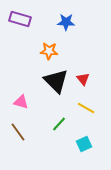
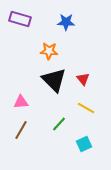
black triangle: moved 2 px left, 1 px up
pink triangle: rotated 21 degrees counterclockwise
brown line: moved 3 px right, 2 px up; rotated 66 degrees clockwise
